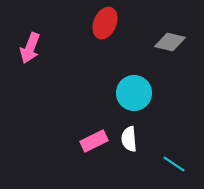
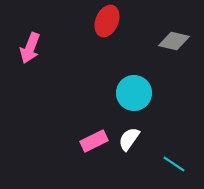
red ellipse: moved 2 px right, 2 px up
gray diamond: moved 4 px right, 1 px up
white semicircle: rotated 40 degrees clockwise
